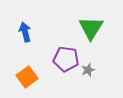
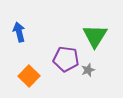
green triangle: moved 4 px right, 8 px down
blue arrow: moved 6 px left
orange square: moved 2 px right, 1 px up; rotated 10 degrees counterclockwise
